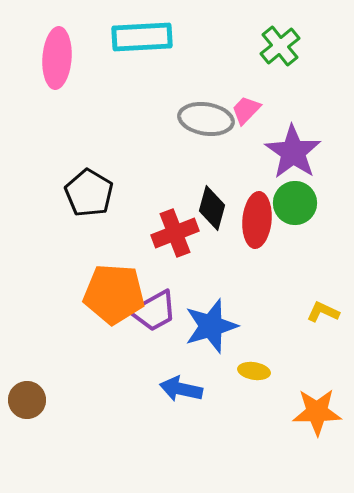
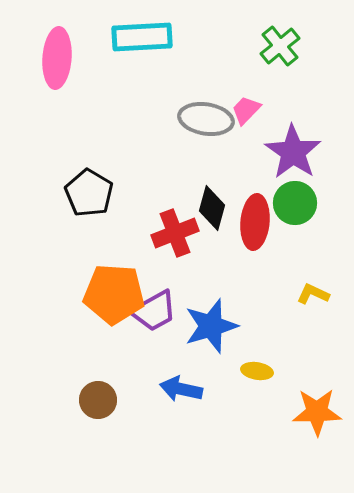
red ellipse: moved 2 px left, 2 px down
yellow L-shape: moved 10 px left, 18 px up
yellow ellipse: moved 3 px right
brown circle: moved 71 px right
